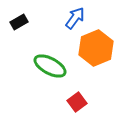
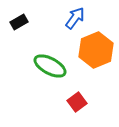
orange hexagon: moved 2 px down
